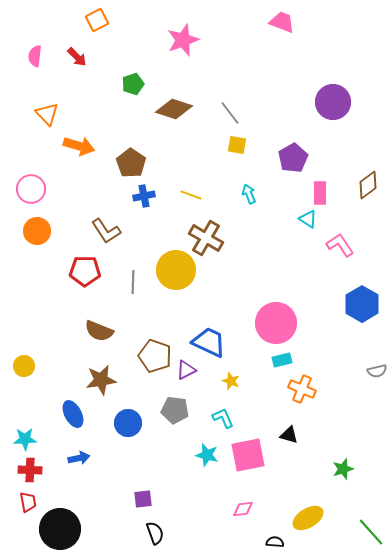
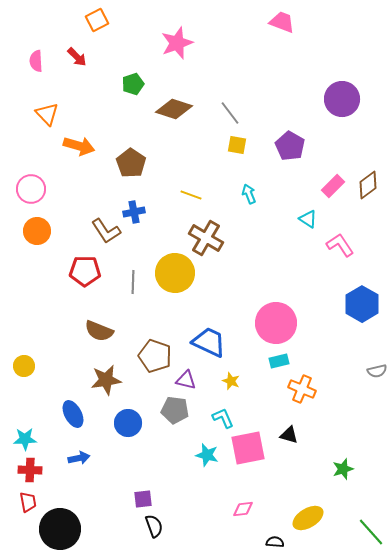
pink star at (183, 40): moved 6 px left, 3 px down
pink semicircle at (35, 56): moved 1 px right, 5 px down; rotated 10 degrees counterclockwise
purple circle at (333, 102): moved 9 px right, 3 px up
purple pentagon at (293, 158): moved 3 px left, 12 px up; rotated 12 degrees counterclockwise
pink rectangle at (320, 193): moved 13 px right, 7 px up; rotated 45 degrees clockwise
blue cross at (144, 196): moved 10 px left, 16 px down
yellow circle at (176, 270): moved 1 px left, 3 px down
cyan rectangle at (282, 360): moved 3 px left, 1 px down
purple triangle at (186, 370): moved 10 px down; rotated 40 degrees clockwise
brown star at (101, 380): moved 5 px right
pink square at (248, 455): moved 7 px up
black semicircle at (155, 533): moved 1 px left, 7 px up
